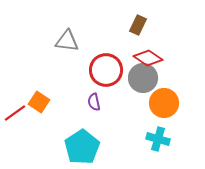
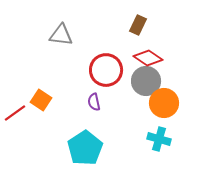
gray triangle: moved 6 px left, 6 px up
gray circle: moved 3 px right, 3 px down
orange square: moved 2 px right, 2 px up
cyan cross: moved 1 px right
cyan pentagon: moved 3 px right, 1 px down
